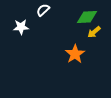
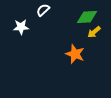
orange star: rotated 18 degrees counterclockwise
